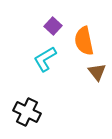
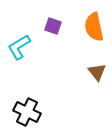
purple square: rotated 24 degrees counterclockwise
orange semicircle: moved 10 px right, 14 px up
cyan L-shape: moved 26 px left, 12 px up
